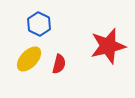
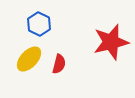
red star: moved 3 px right, 4 px up
